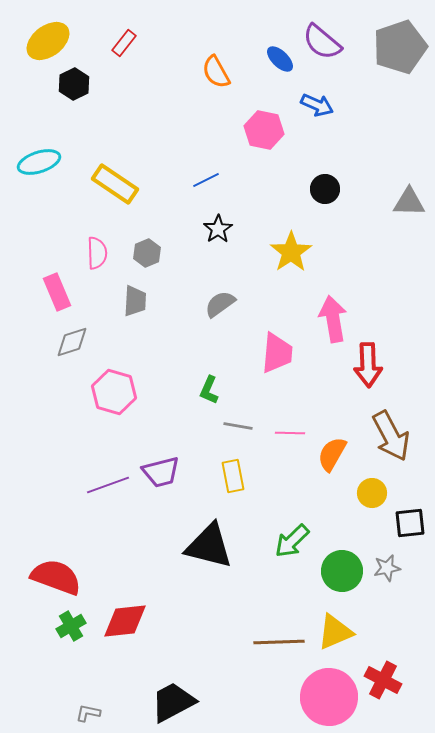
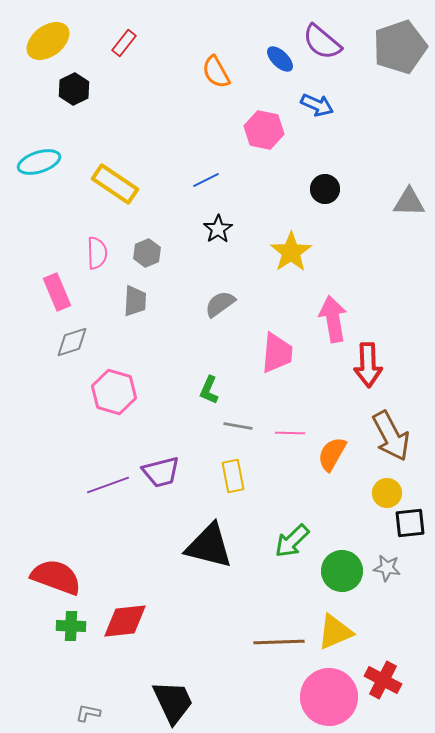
black hexagon at (74, 84): moved 5 px down
yellow circle at (372, 493): moved 15 px right
gray star at (387, 568): rotated 20 degrees clockwise
green cross at (71, 626): rotated 32 degrees clockwise
black trapezoid at (173, 702): rotated 93 degrees clockwise
